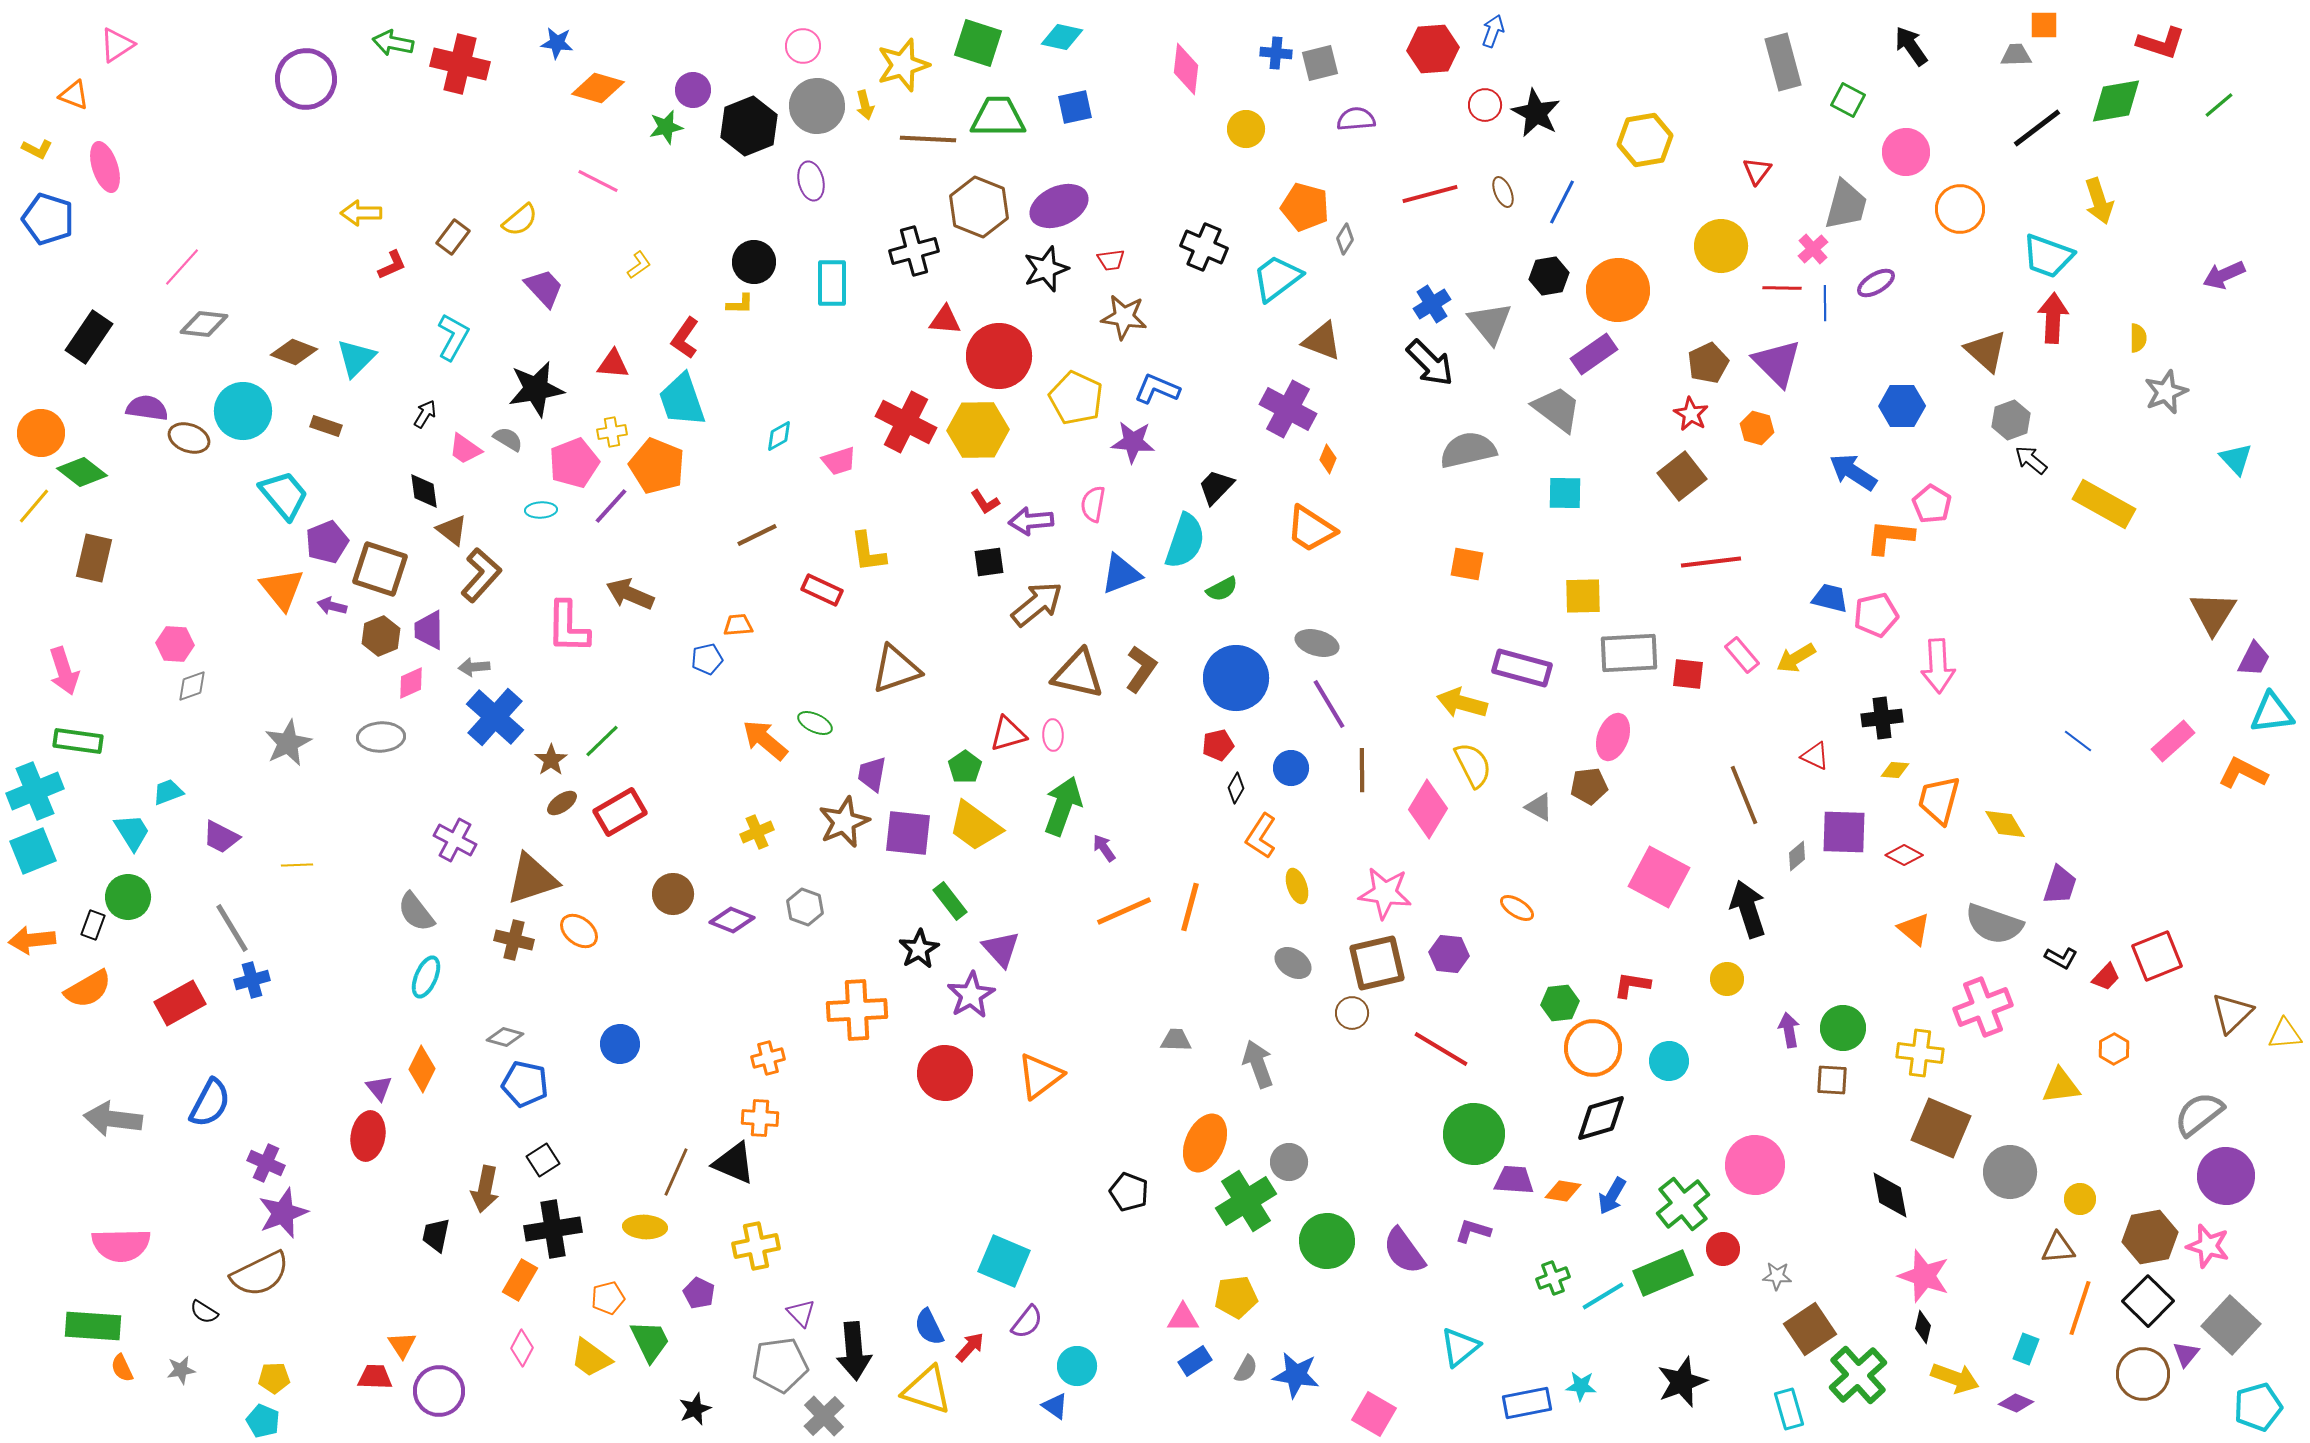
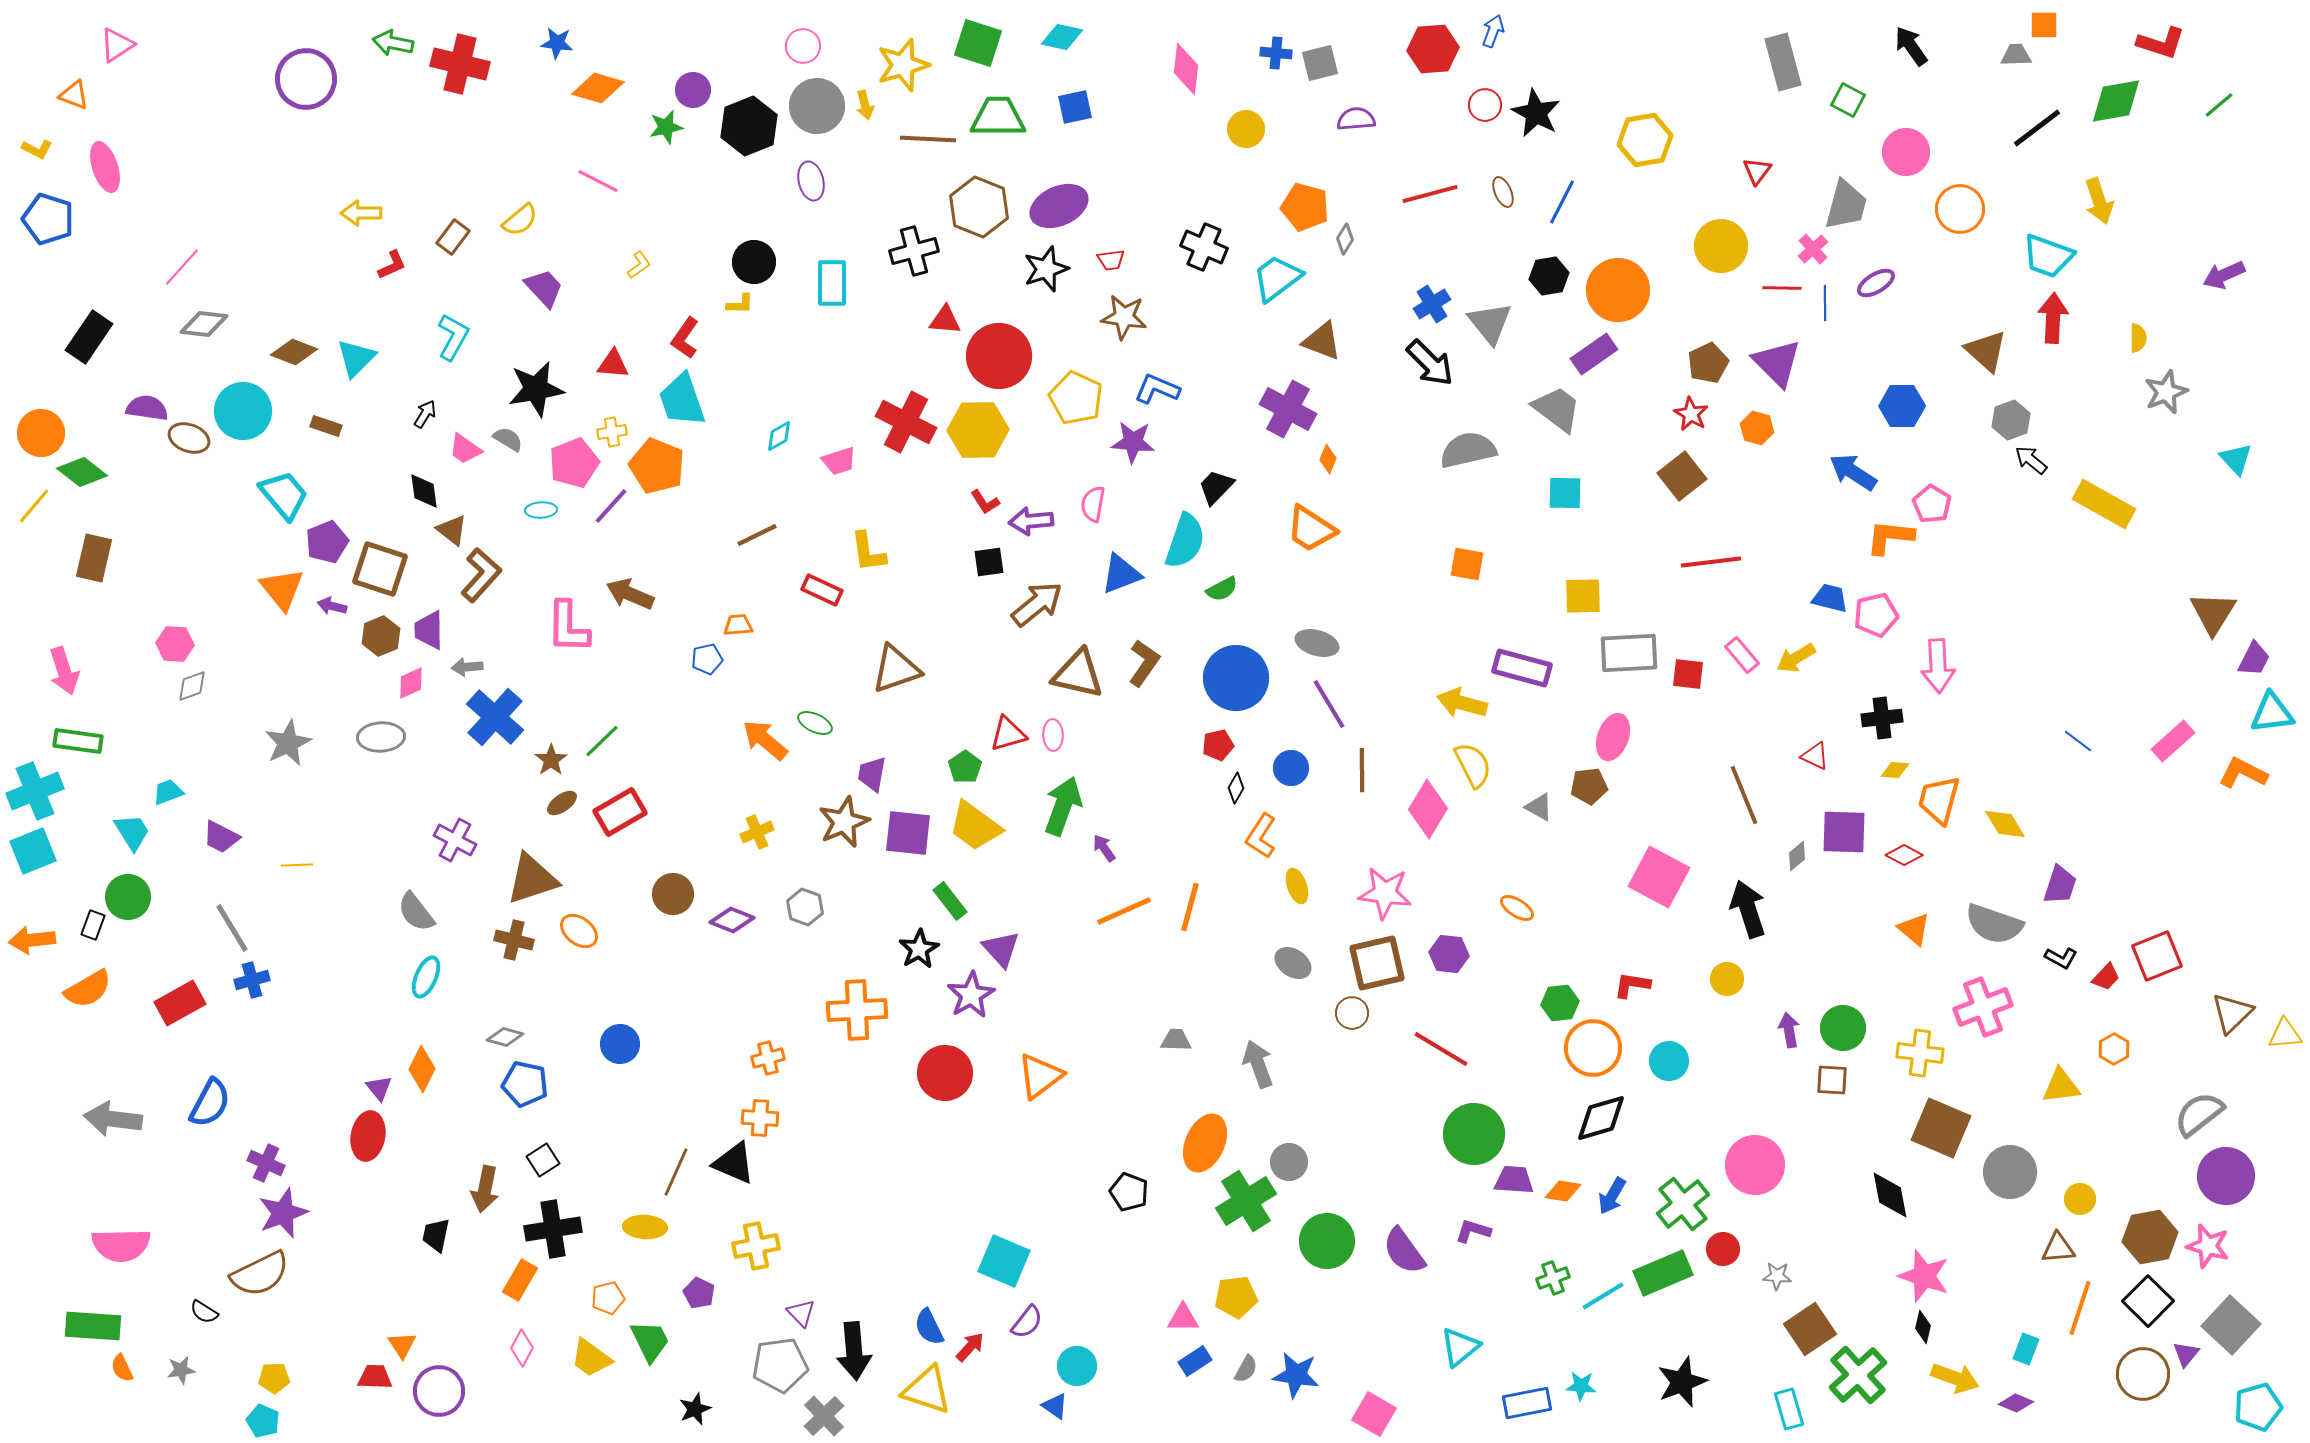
gray arrow at (474, 667): moved 7 px left
brown L-shape at (1141, 669): moved 3 px right, 6 px up
